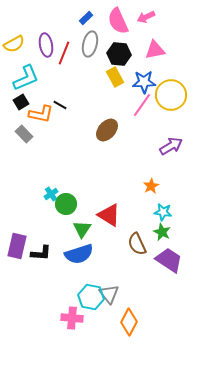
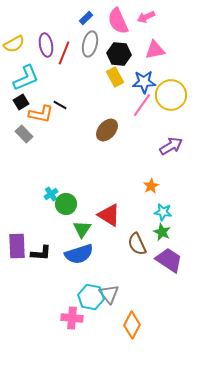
purple rectangle: rotated 15 degrees counterclockwise
orange diamond: moved 3 px right, 3 px down
